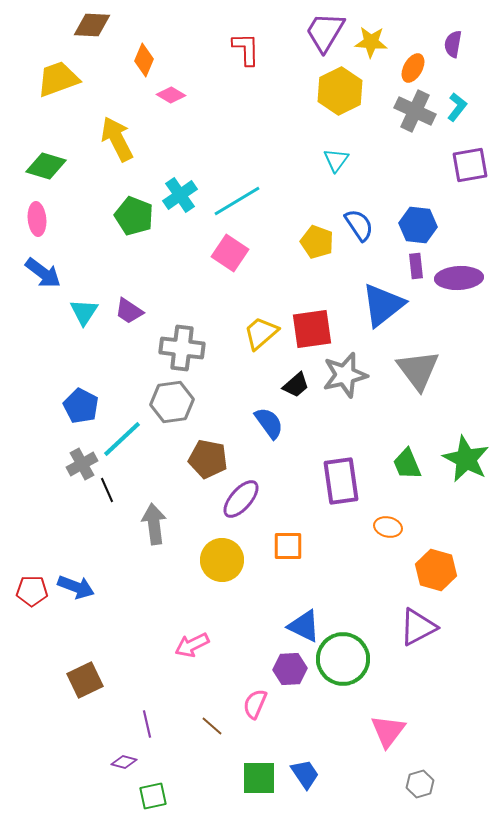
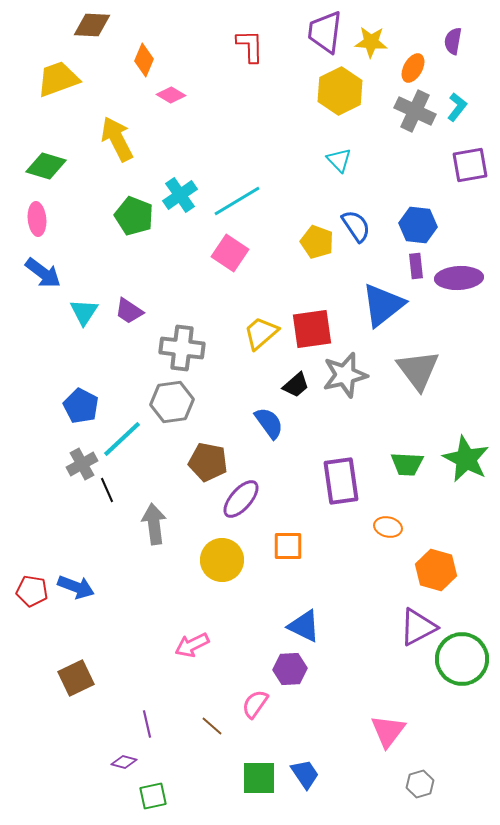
purple trapezoid at (325, 32): rotated 24 degrees counterclockwise
purple semicircle at (453, 44): moved 3 px up
red L-shape at (246, 49): moved 4 px right, 3 px up
cyan triangle at (336, 160): moved 3 px right; rotated 20 degrees counterclockwise
blue semicircle at (359, 225): moved 3 px left, 1 px down
brown pentagon at (208, 459): moved 3 px down
green trapezoid at (407, 464): rotated 64 degrees counterclockwise
red pentagon at (32, 591): rotated 8 degrees clockwise
green circle at (343, 659): moved 119 px right
brown square at (85, 680): moved 9 px left, 2 px up
pink semicircle at (255, 704): rotated 12 degrees clockwise
